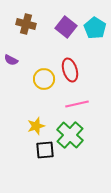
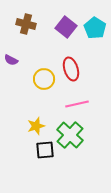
red ellipse: moved 1 px right, 1 px up
